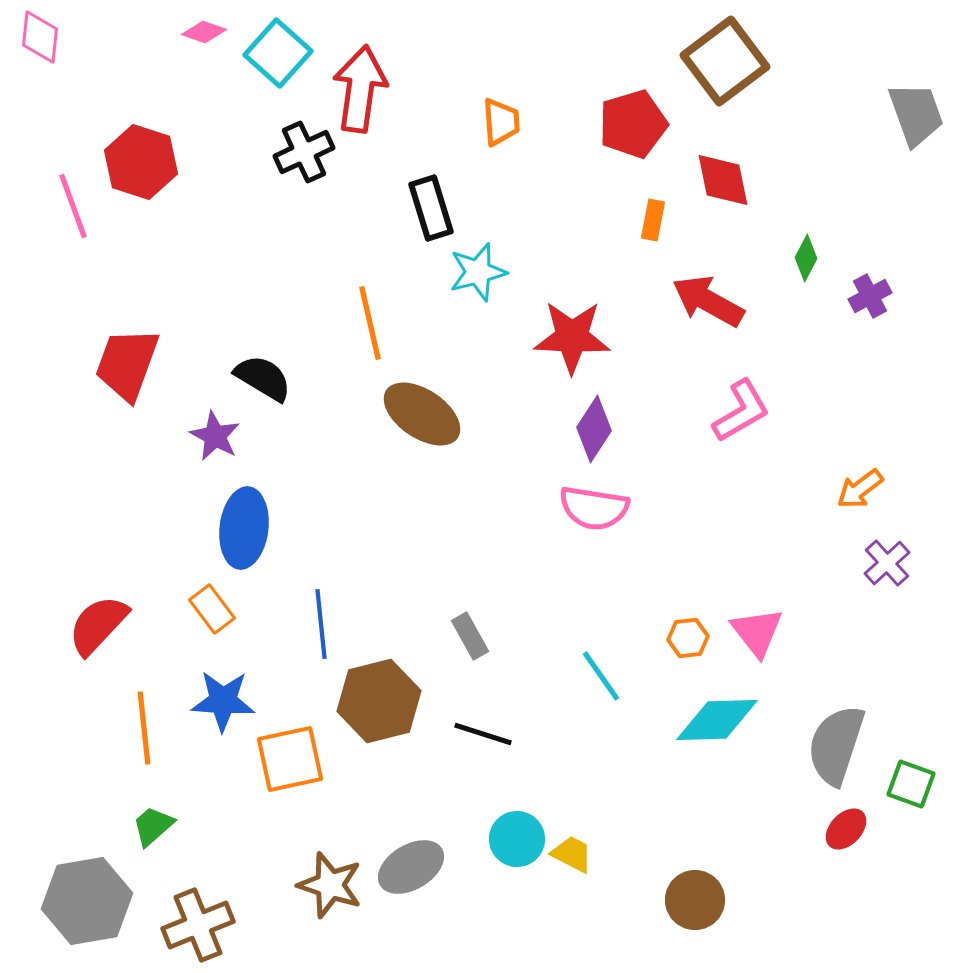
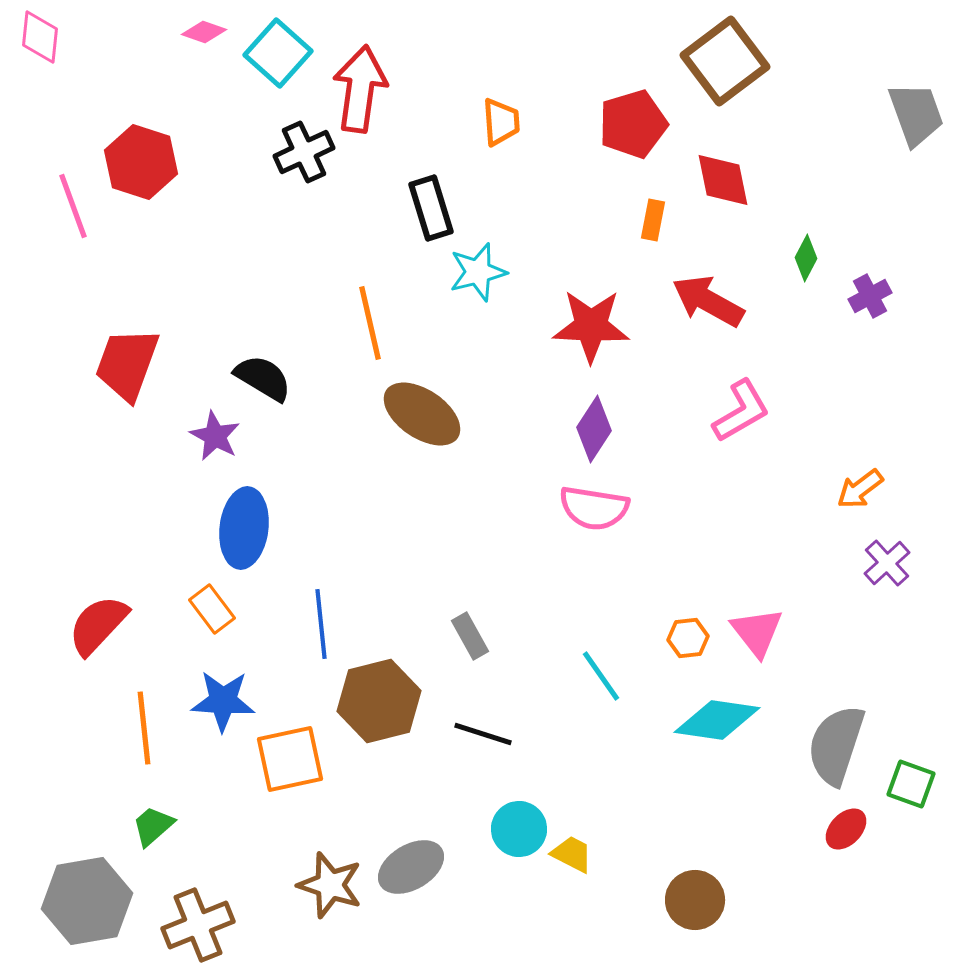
red star at (572, 337): moved 19 px right, 11 px up
cyan diamond at (717, 720): rotated 10 degrees clockwise
cyan circle at (517, 839): moved 2 px right, 10 px up
